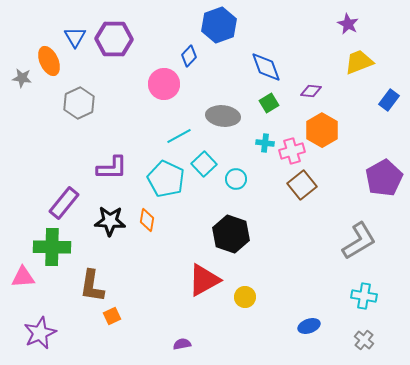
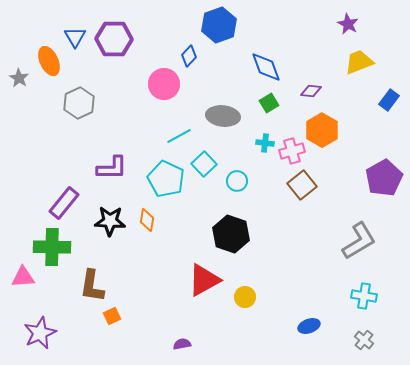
gray star at (22, 78): moved 3 px left; rotated 24 degrees clockwise
cyan circle at (236, 179): moved 1 px right, 2 px down
